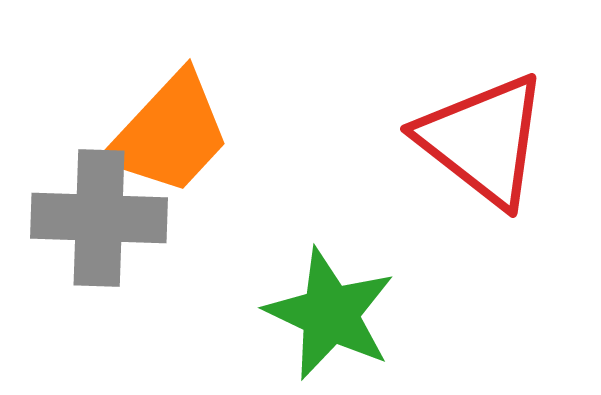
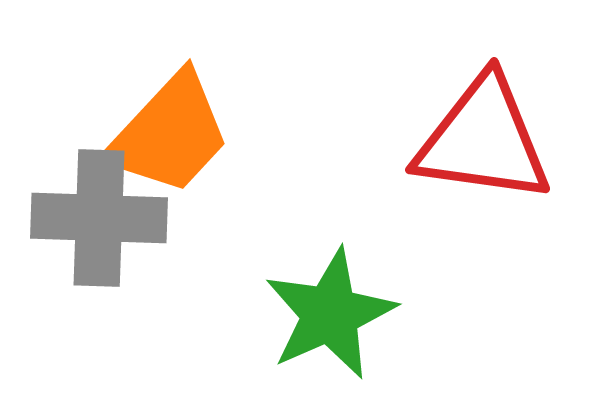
red triangle: rotated 30 degrees counterclockwise
green star: rotated 23 degrees clockwise
